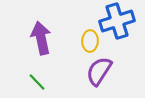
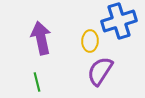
blue cross: moved 2 px right
purple semicircle: moved 1 px right
green line: rotated 30 degrees clockwise
